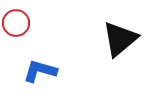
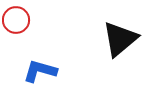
red circle: moved 3 px up
